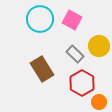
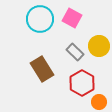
pink square: moved 2 px up
gray rectangle: moved 2 px up
